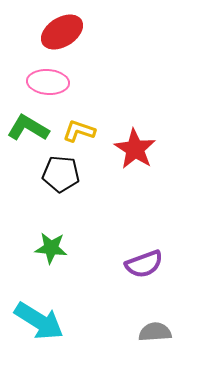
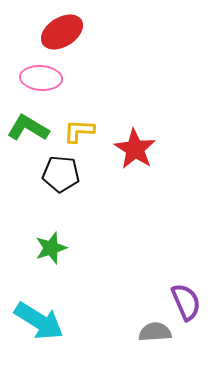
pink ellipse: moved 7 px left, 4 px up
yellow L-shape: rotated 16 degrees counterclockwise
green star: rotated 24 degrees counterclockwise
purple semicircle: moved 42 px right, 38 px down; rotated 93 degrees counterclockwise
